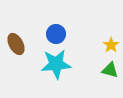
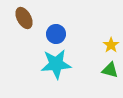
brown ellipse: moved 8 px right, 26 px up
